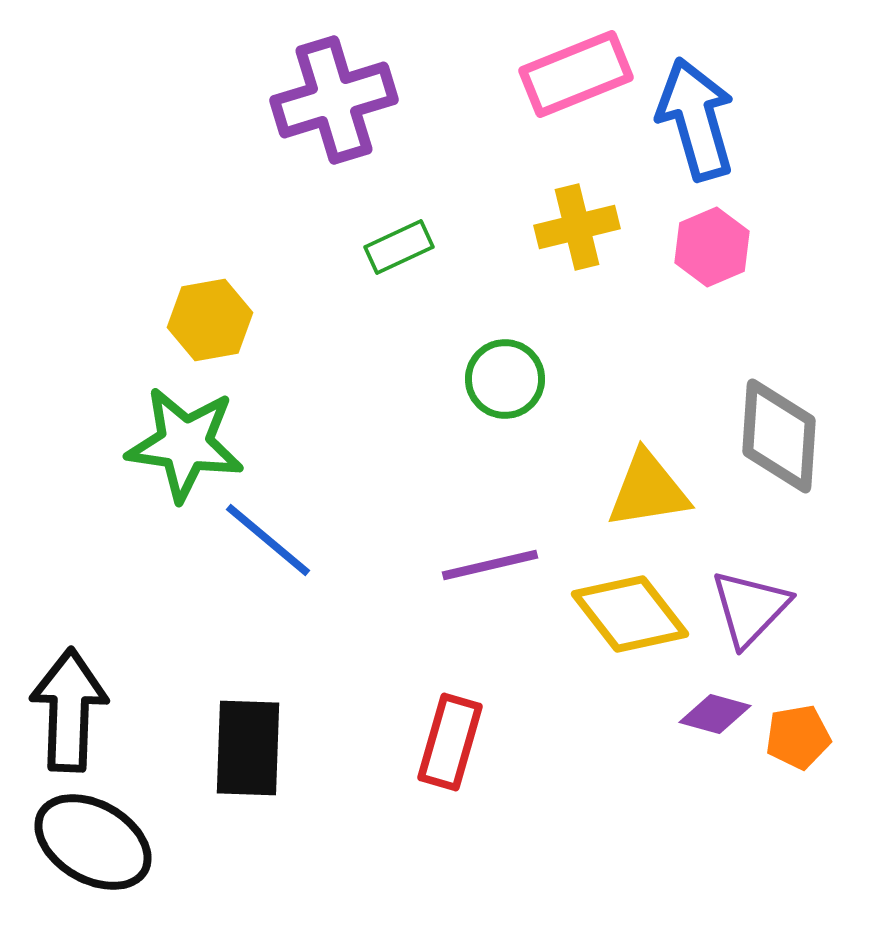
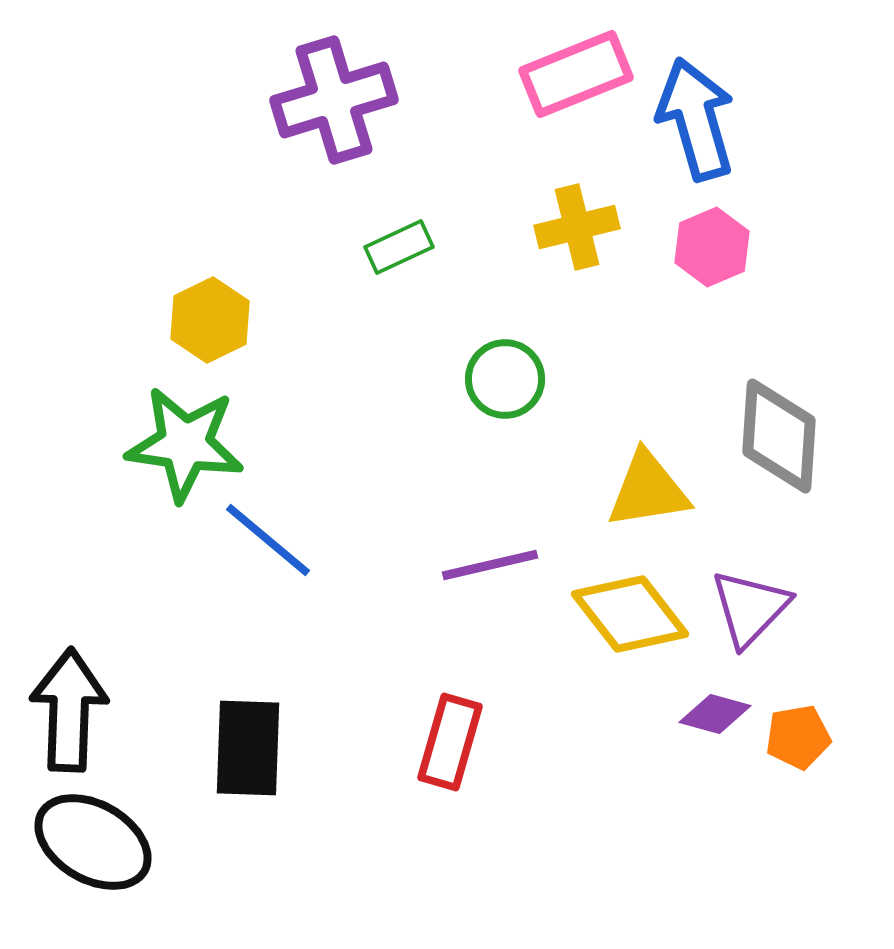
yellow hexagon: rotated 16 degrees counterclockwise
